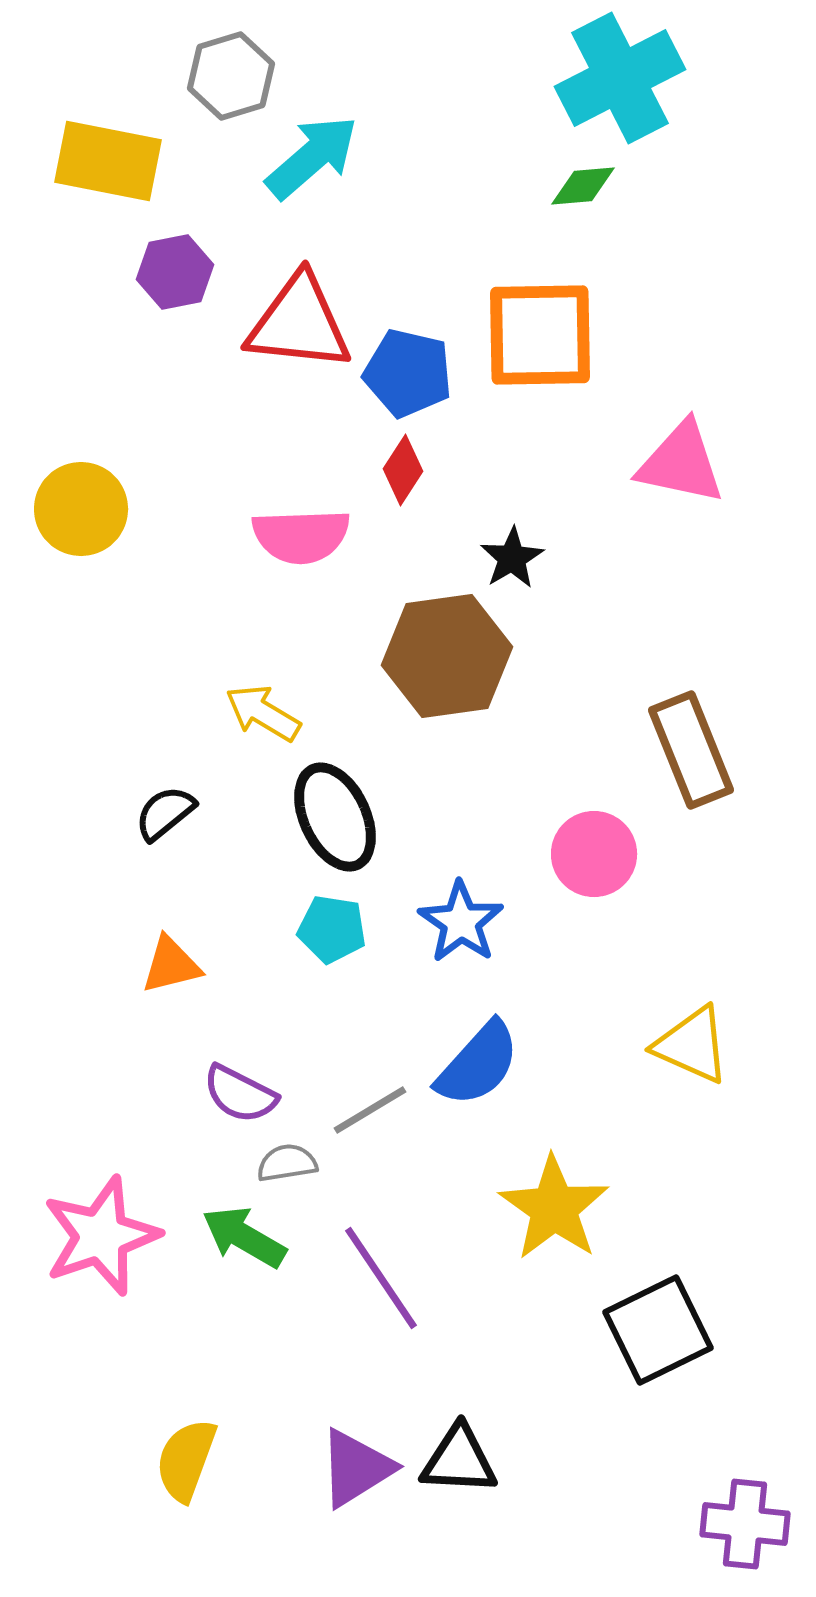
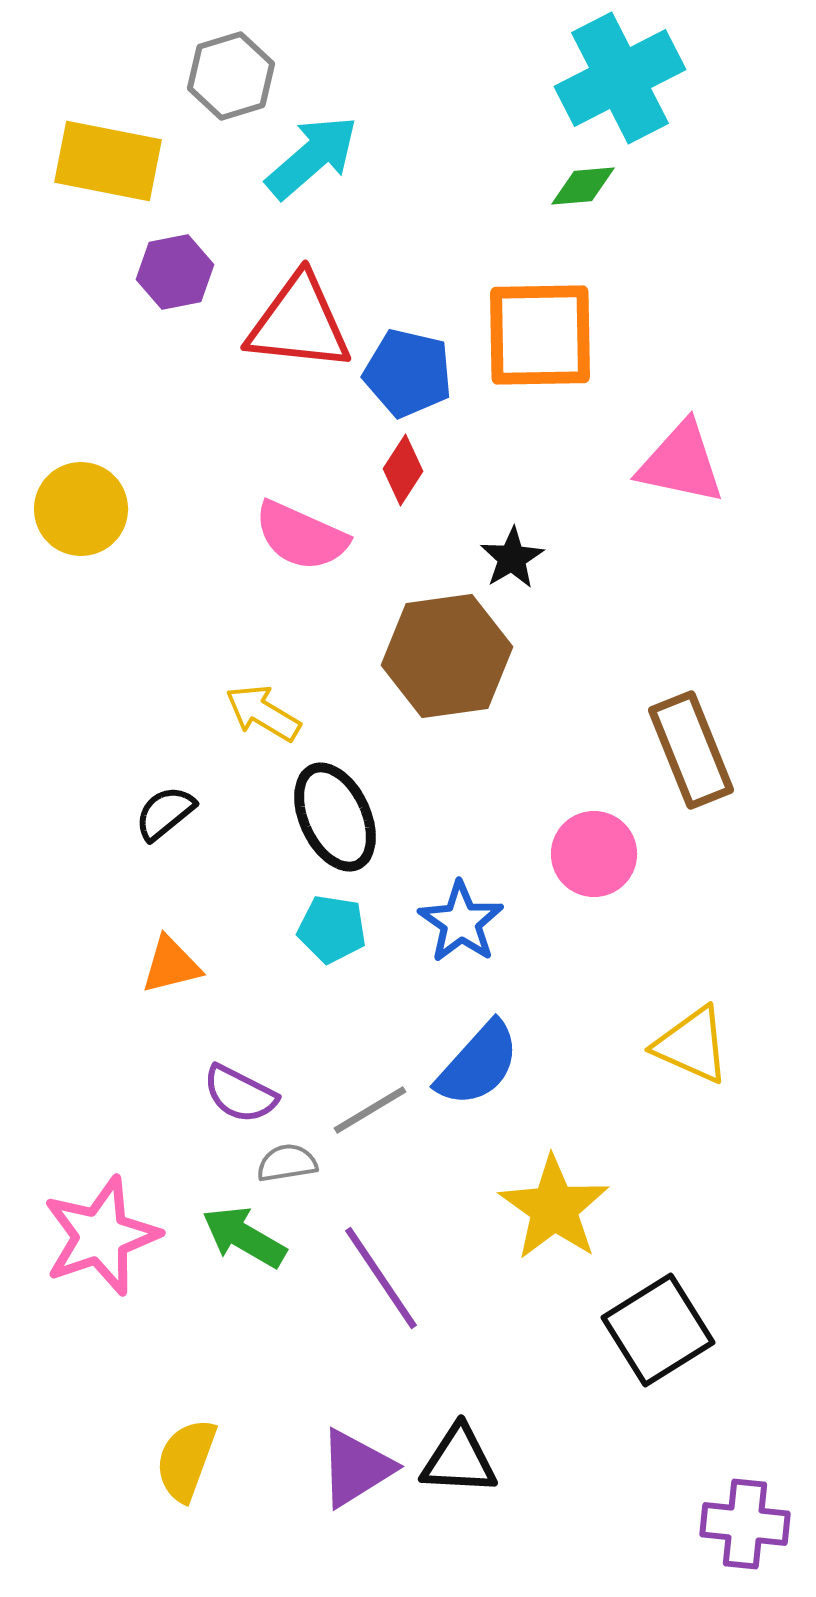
pink semicircle: rotated 26 degrees clockwise
black square: rotated 6 degrees counterclockwise
